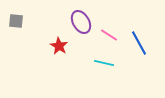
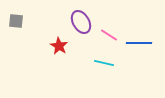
blue line: rotated 60 degrees counterclockwise
